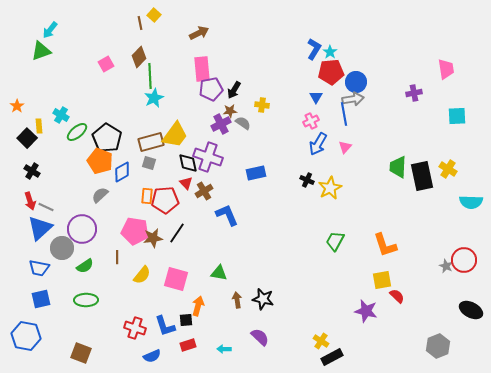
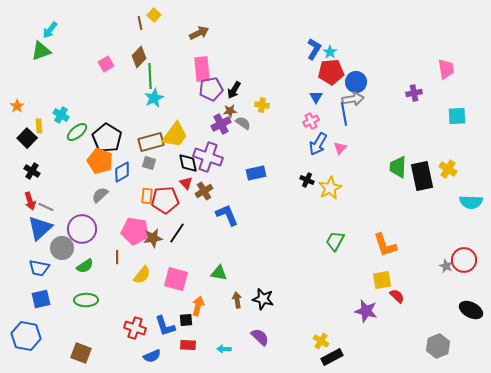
pink triangle at (345, 147): moved 5 px left, 1 px down
red rectangle at (188, 345): rotated 21 degrees clockwise
